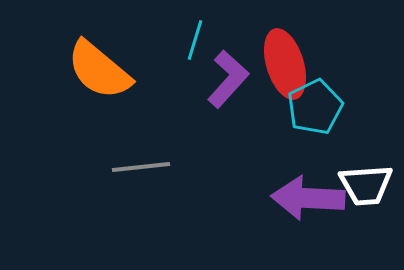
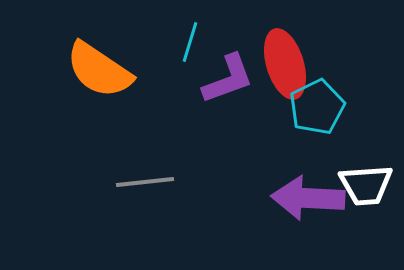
cyan line: moved 5 px left, 2 px down
orange semicircle: rotated 6 degrees counterclockwise
purple L-shape: rotated 28 degrees clockwise
cyan pentagon: moved 2 px right
gray line: moved 4 px right, 15 px down
